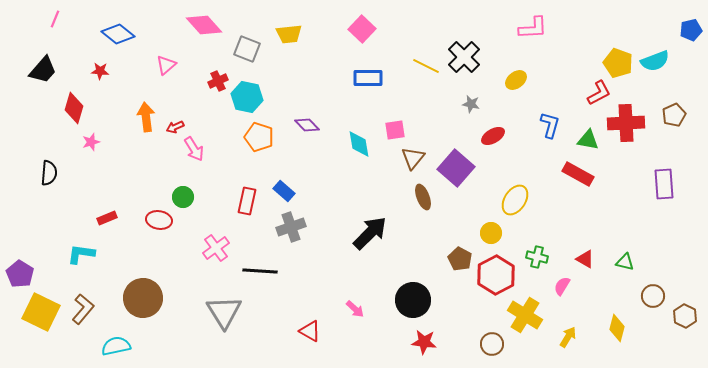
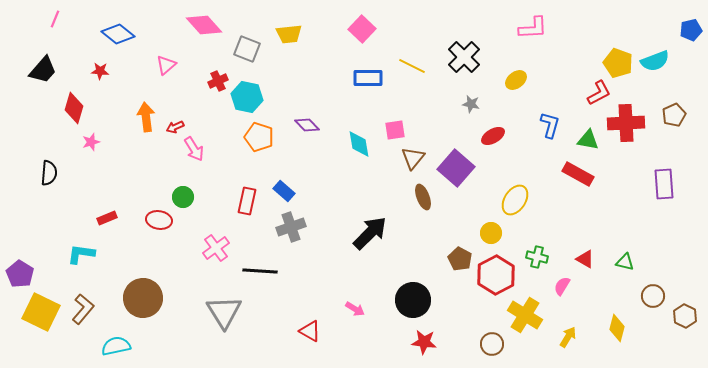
yellow line at (426, 66): moved 14 px left
pink arrow at (355, 309): rotated 12 degrees counterclockwise
